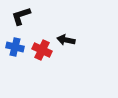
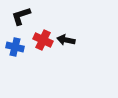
red cross: moved 1 px right, 10 px up
